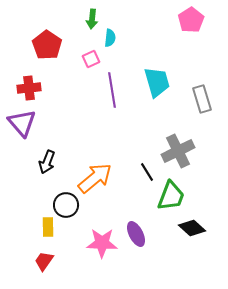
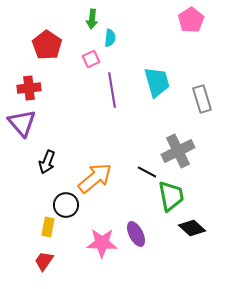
black line: rotated 30 degrees counterclockwise
green trapezoid: rotated 32 degrees counterclockwise
yellow rectangle: rotated 12 degrees clockwise
